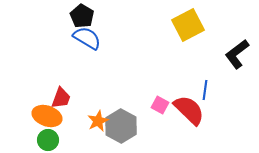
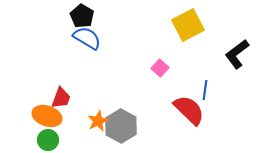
pink square: moved 37 px up; rotated 12 degrees clockwise
